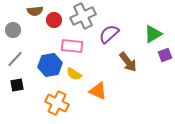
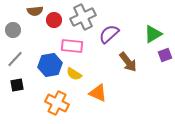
gray cross: moved 1 px down
orange triangle: moved 2 px down
